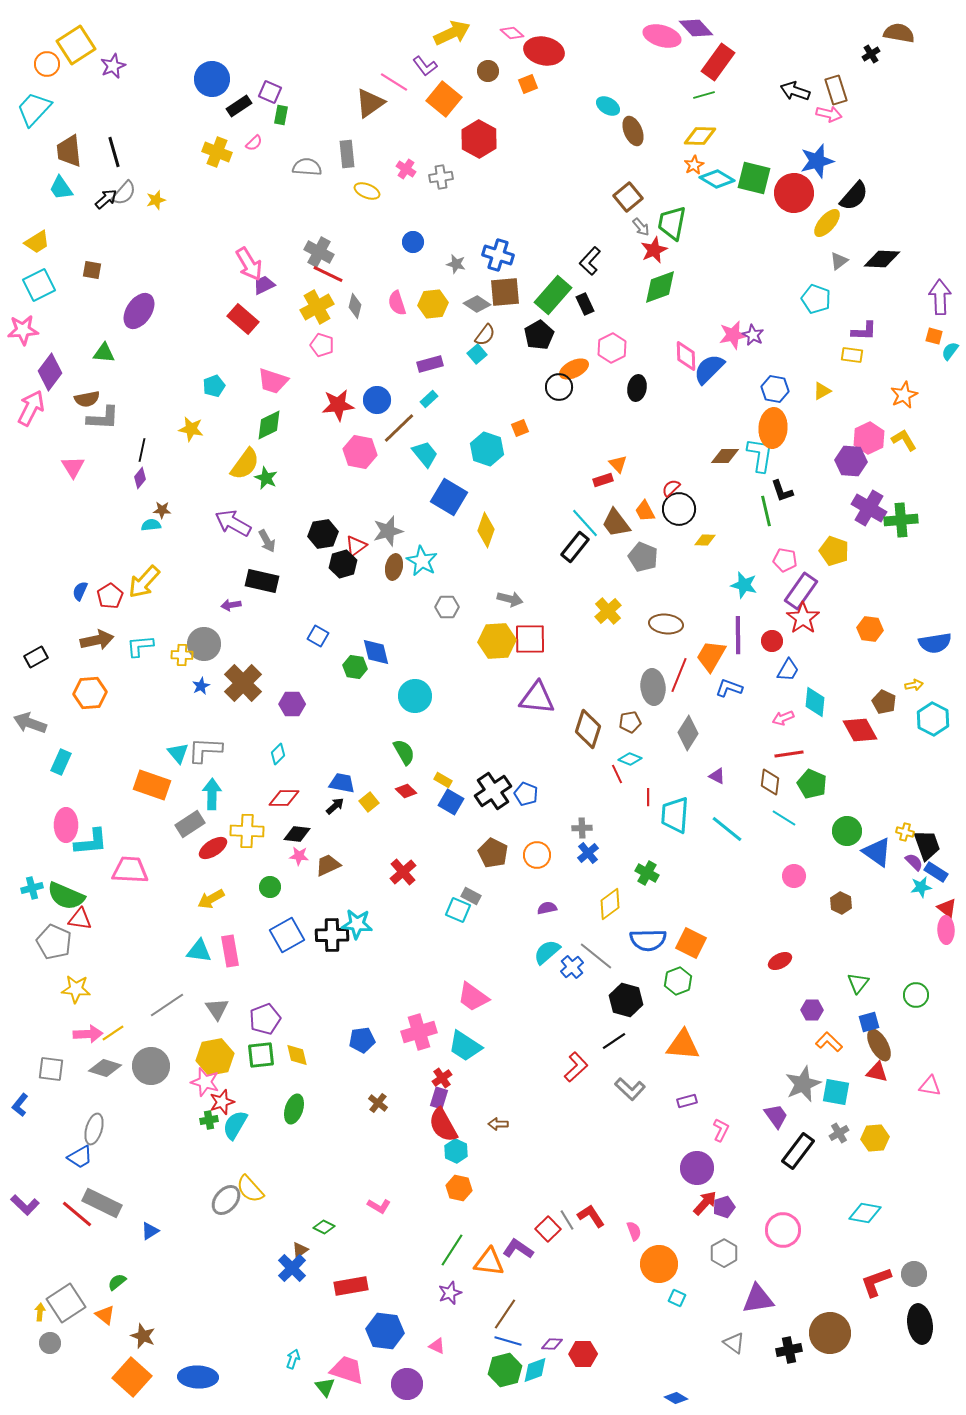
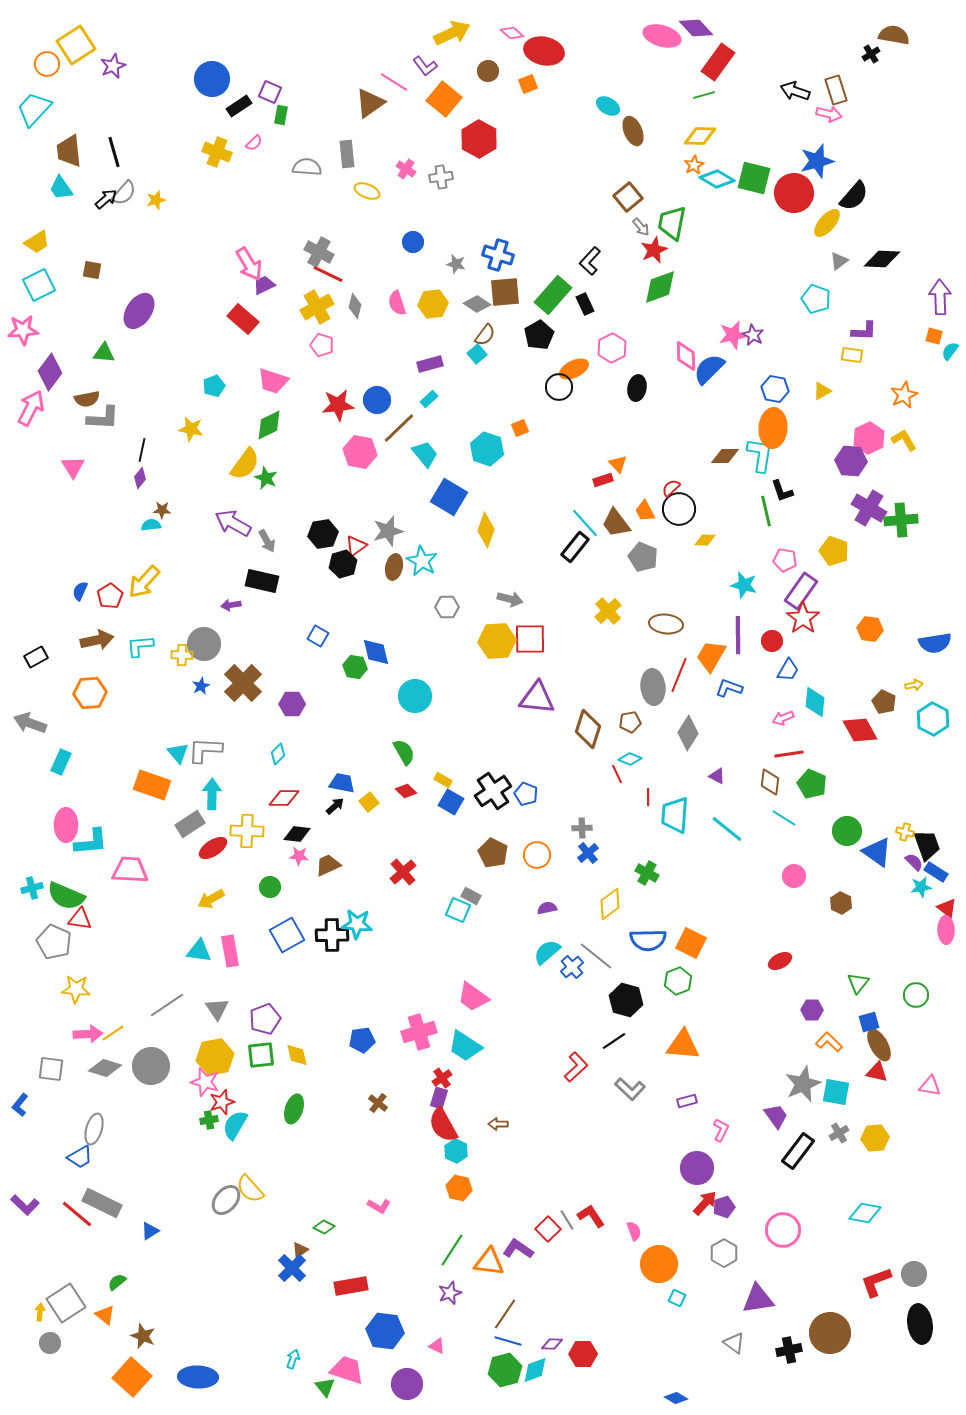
brown semicircle at (899, 33): moved 5 px left, 2 px down
